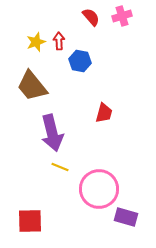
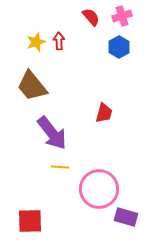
blue hexagon: moved 39 px right, 14 px up; rotated 20 degrees clockwise
purple arrow: rotated 24 degrees counterclockwise
yellow line: rotated 18 degrees counterclockwise
